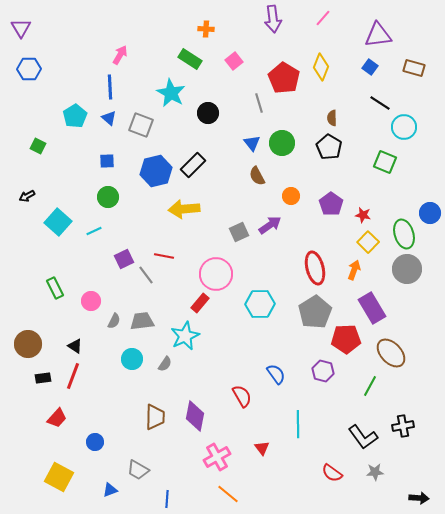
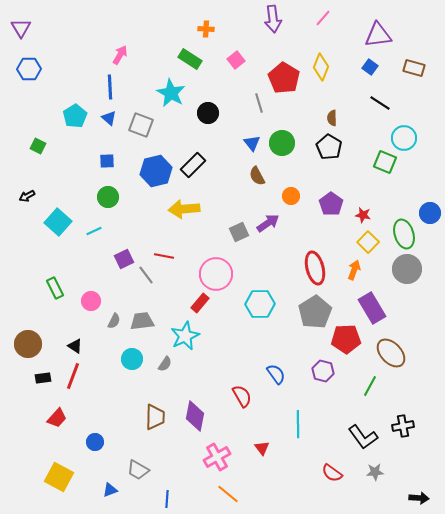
pink square at (234, 61): moved 2 px right, 1 px up
cyan circle at (404, 127): moved 11 px down
purple arrow at (270, 225): moved 2 px left, 2 px up
